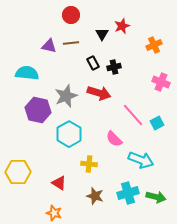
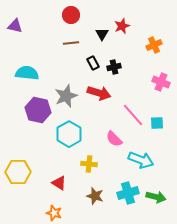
purple triangle: moved 34 px left, 20 px up
cyan square: rotated 24 degrees clockwise
